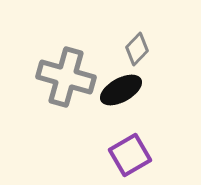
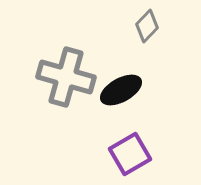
gray diamond: moved 10 px right, 23 px up
purple square: moved 1 px up
